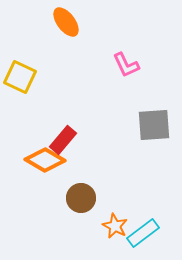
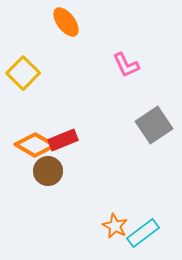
yellow square: moved 3 px right, 4 px up; rotated 20 degrees clockwise
gray square: rotated 30 degrees counterclockwise
red rectangle: rotated 28 degrees clockwise
orange diamond: moved 10 px left, 15 px up
brown circle: moved 33 px left, 27 px up
